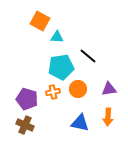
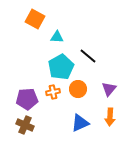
orange square: moved 5 px left, 2 px up
cyan pentagon: rotated 20 degrees counterclockwise
purple triangle: rotated 42 degrees counterclockwise
purple pentagon: rotated 20 degrees counterclockwise
orange arrow: moved 2 px right
blue triangle: rotated 36 degrees counterclockwise
